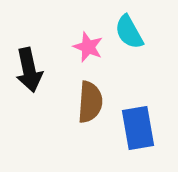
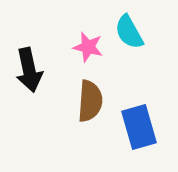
pink star: rotated 8 degrees counterclockwise
brown semicircle: moved 1 px up
blue rectangle: moved 1 px right, 1 px up; rotated 6 degrees counterclockwise
